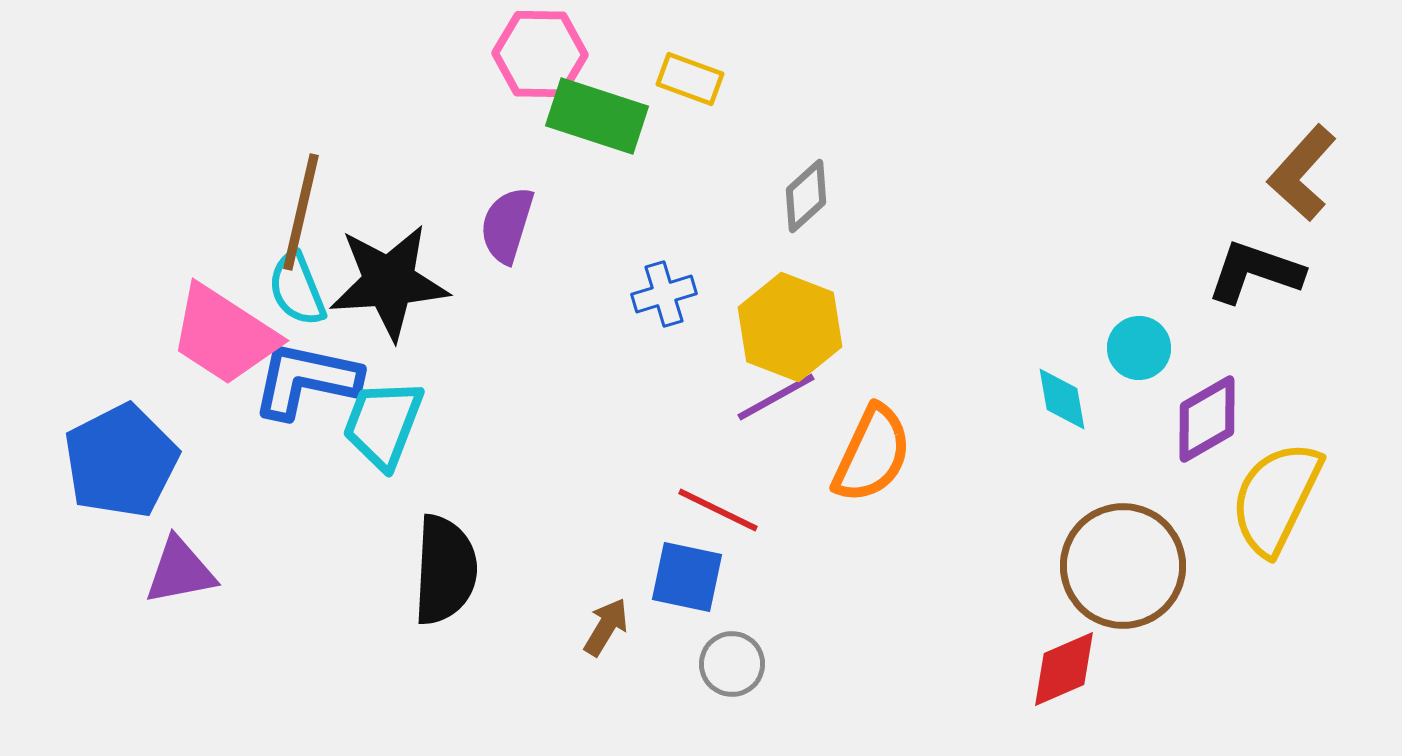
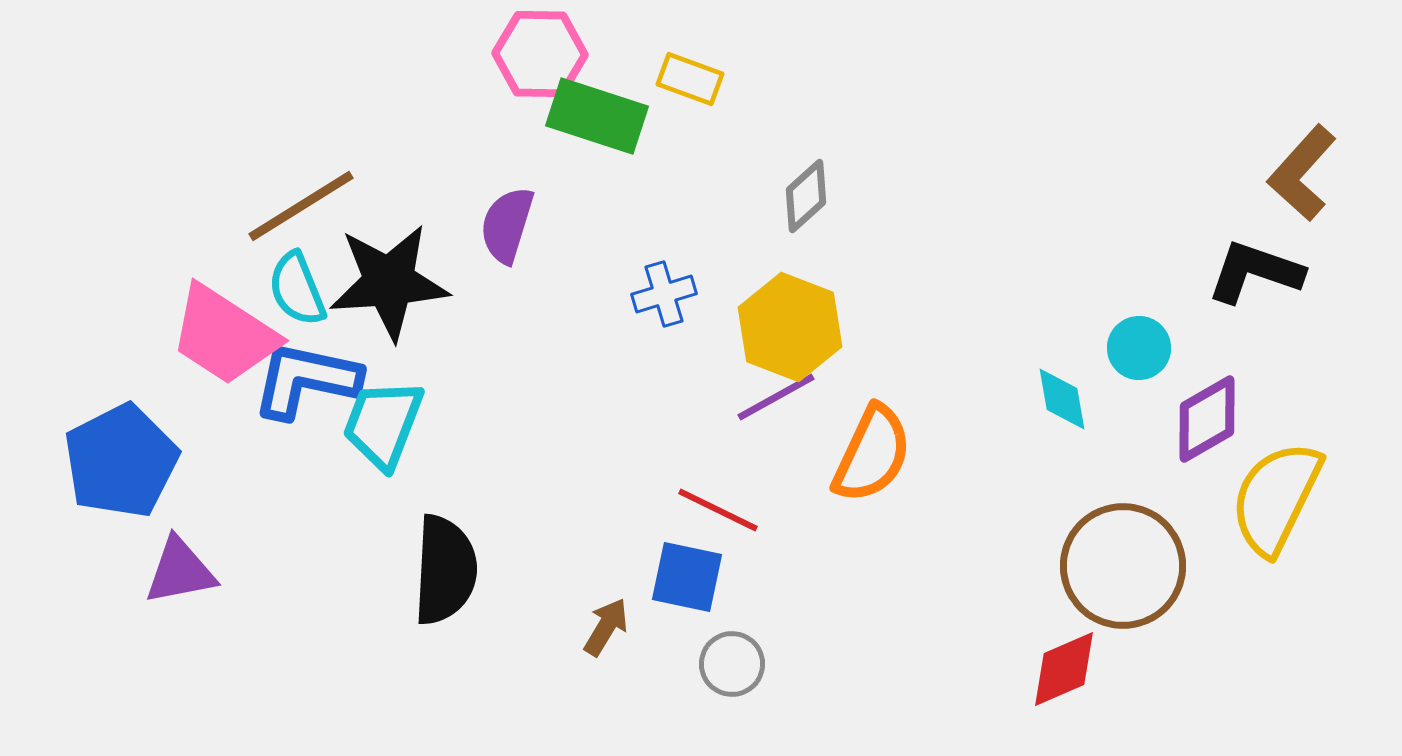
brown line: moved 6 px up; rotated 45 degrees clockwise
